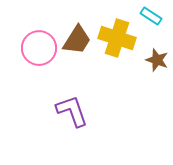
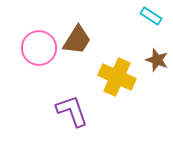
yellow cross: moved 39 px down; rotated 6 degrees clockwise
